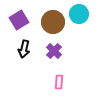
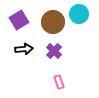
black arrow: rotated 108 degrees counterclockwise
pink rectangle: rotated 24 degrees counterclockwise
